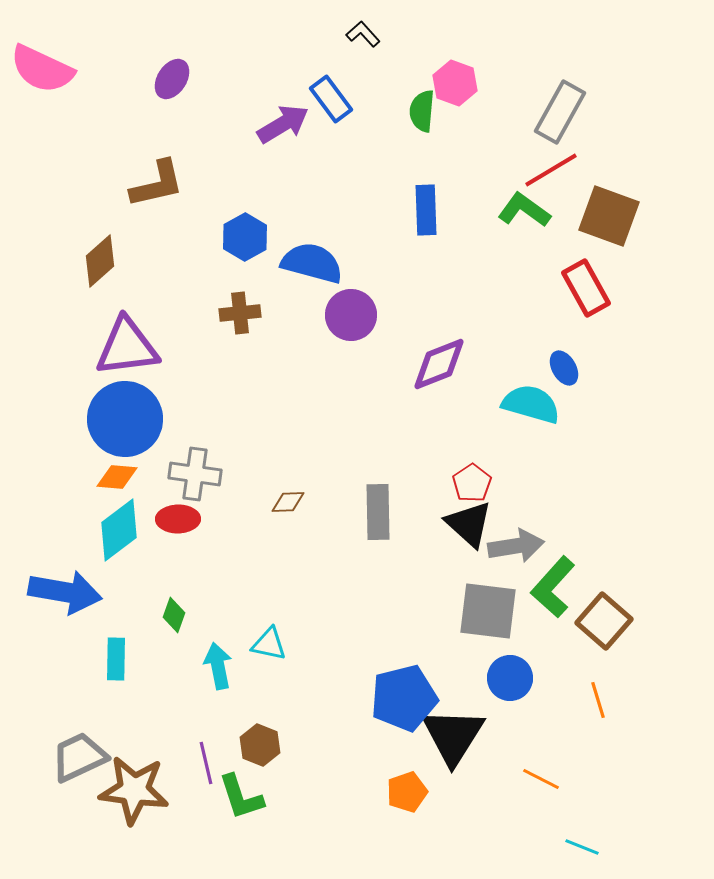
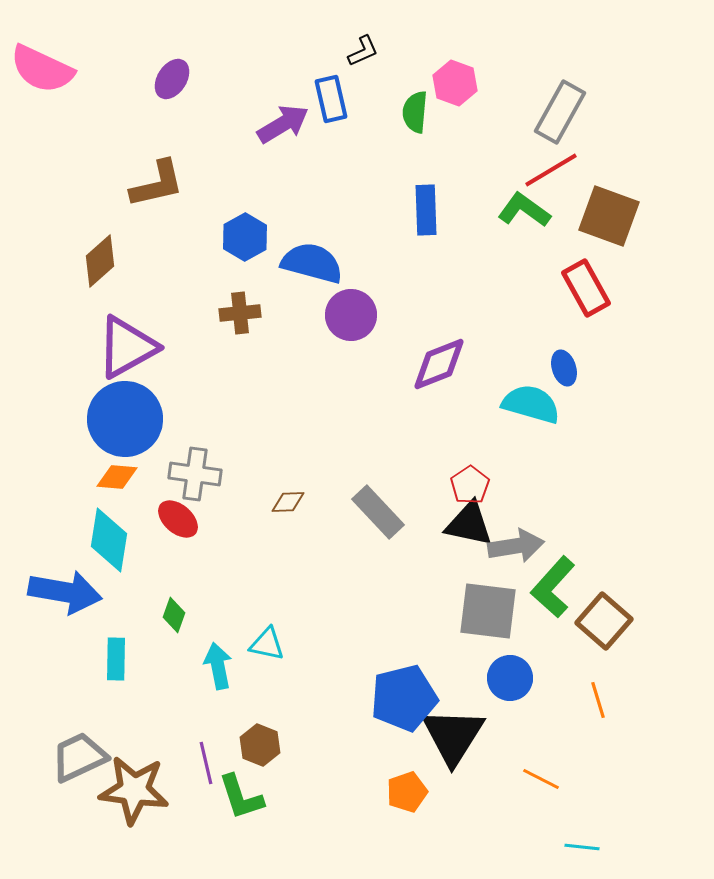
black L-shape at (363, 34): moved 17 px down; rotated 108 degrees clockwise
blue rectangle at (331, 99): rotated 24 degrees clockwise
green semicircle at (422, 111): moved 7 px left, 1 px down
purple triangle at (127, 347): rotated 22 degrees counterclockwise
blue ellipse at (564, 368): rotated 12 degrees clockwise
red pentagon at (472, 483): moved 2 px left, 2 px down
gray rectangle at (378, 512): rotated 42 degrees counterclockwise
red ellipse at (178, 519): rotated 42 degrees clockwise
black triangle at (469, 524): rotated 30 degrees counterclockwise
cyan diamond at (119, 530): moved 10 px left, 10 px down; rotated 44 degrees counterclockwise
cyan triangle at (269, 644): moved 2 px left
cyan line at (582, 847): rotated 16 degrees counterclockwise
